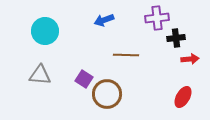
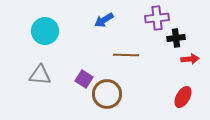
blue arrow: rotated 12 degrees counterclockwise
